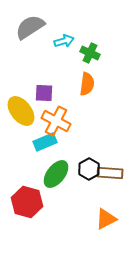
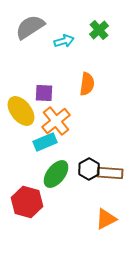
green cross: moved 9 px right, 23 px up; rotated 24 degrees clockwise
orange cross: rotated 24 degrees clockwise
